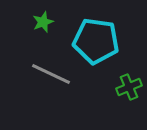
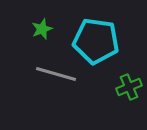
green star: moved 1 px left, 7 px down
gray line: moved 5 px right; rotated 9 degrees counterclockwise
